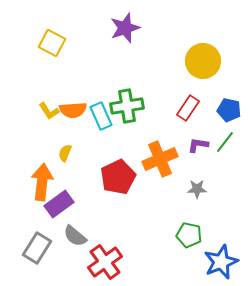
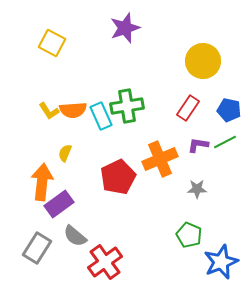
green line: rotated 25 degrees clockwise
green pentagon: rotated 10 degrees clockwise
